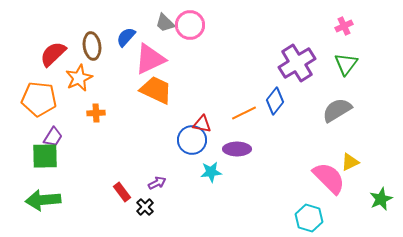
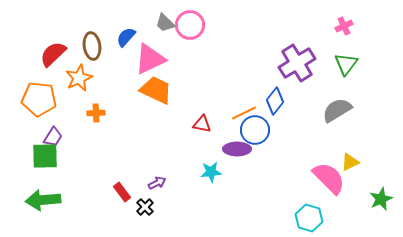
blue circle: moved 63 px right, 10 px up
